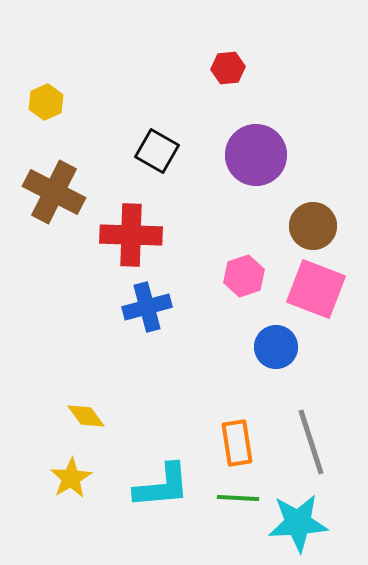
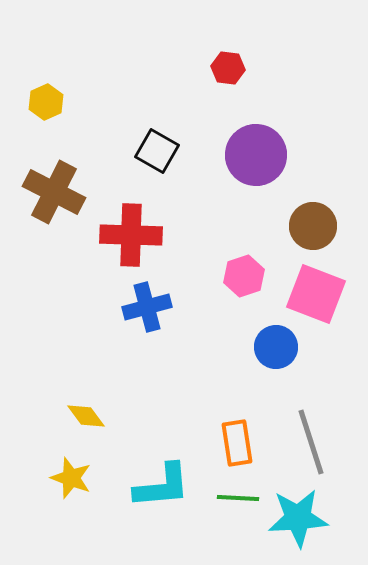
red hexagon: rotated 12 degrees clockwise
pink square: moved 5 px down
yellow star: rotated 21 degrees counterclockwise
cyan star: moved 5 px up
